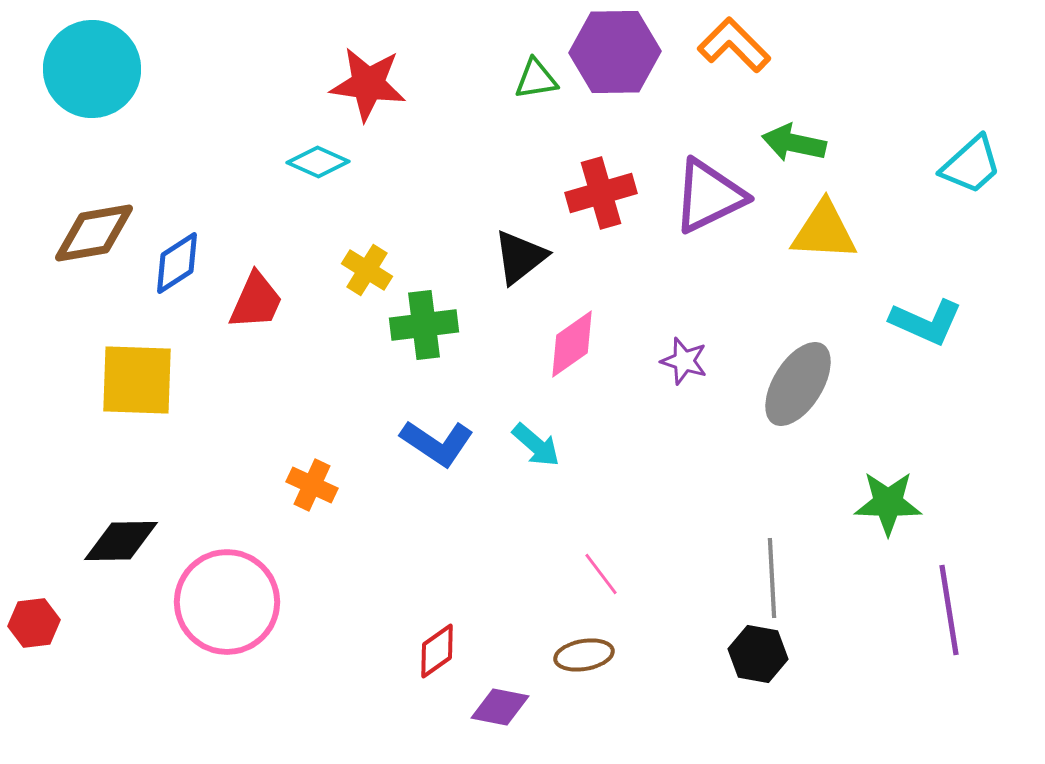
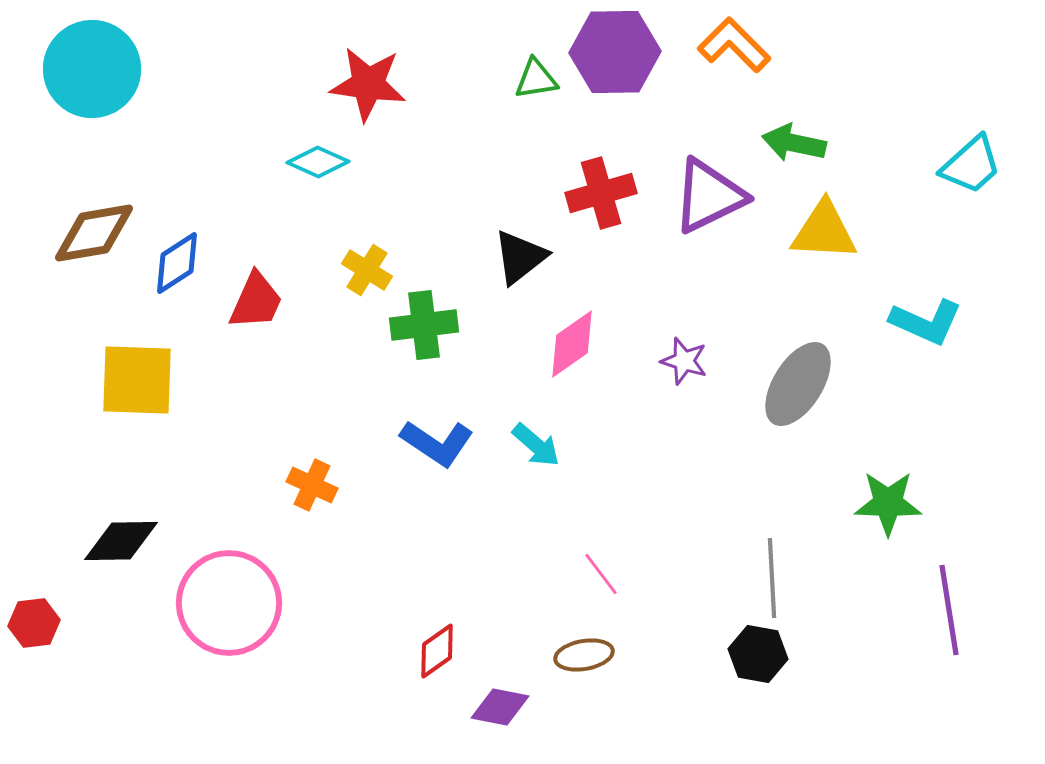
pink circle: moved 2 px right, 1 px down
